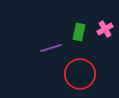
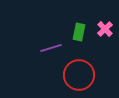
pink cross: rotated 14 degrees counterclockwise
red circle: moved 1 px left, 1 px down
